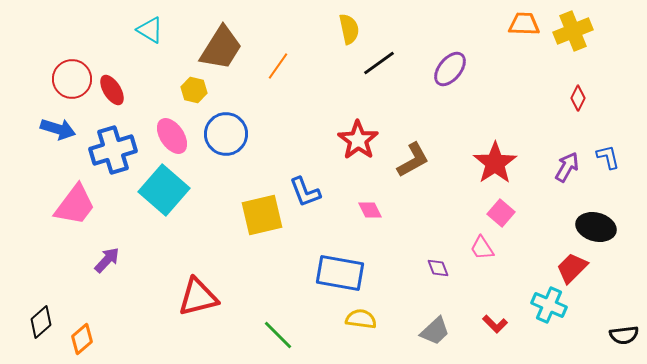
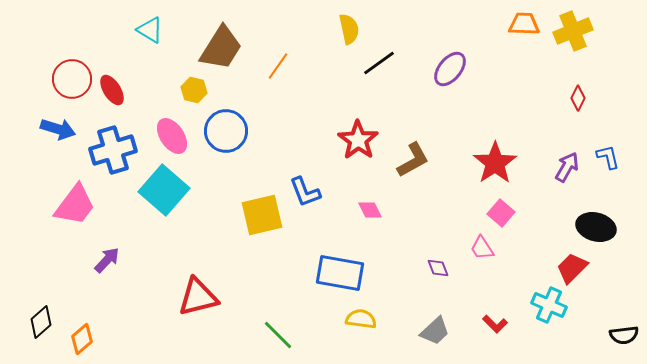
blue circle at (226, 134): moved 3 px up
